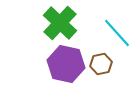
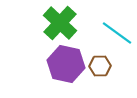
cyan line: rotated 12 degrees counterclockwise
brown hexagon: moved 1 px left, 2 px down; rotated 10 degrees clockwise
